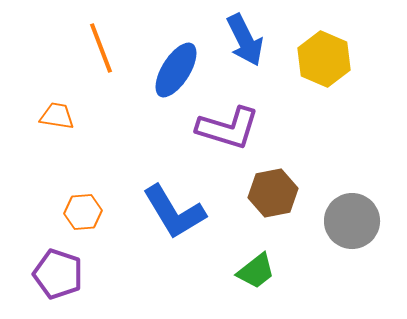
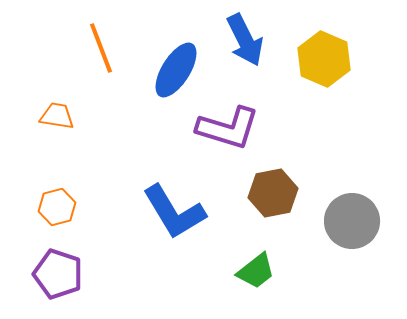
orange hexagon: moved 26 px left, 5 px up; rotated 9 degrees counterclockwise
